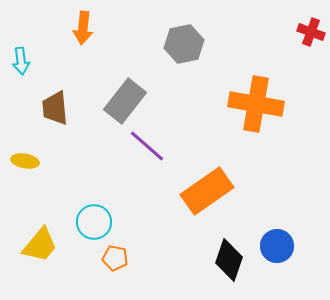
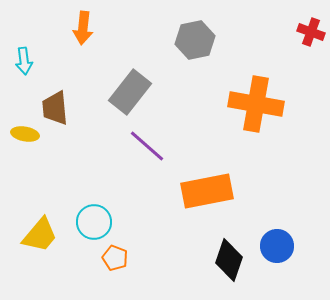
gray hexagon: moved 11 px right, 4 px up
cyan arrow: moved 3 px right
gray rectangle: moved 5 px right, 9 px up
yellow ellipse: moved 27 px up
orange rectangle: rotated 24 degrees clockwise
yellow trapezoid: moved 10 px up
orange pentagon: rotated 10 degrees clockwise
